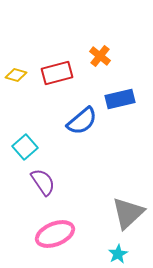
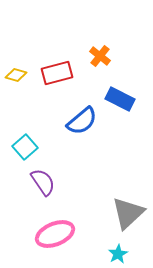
blue rectangle: rotated 40 degrees clockwise
